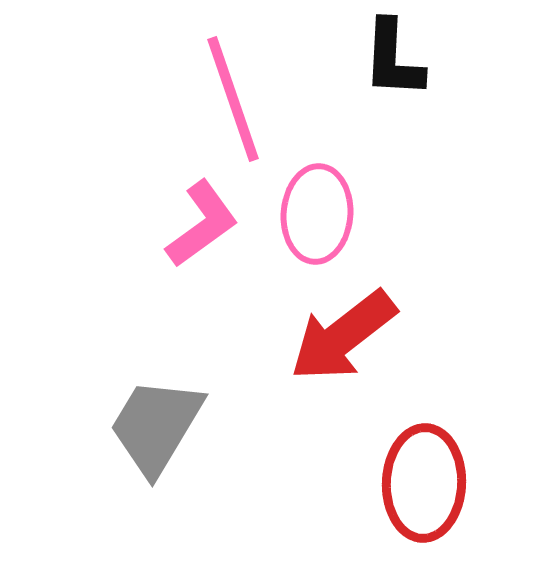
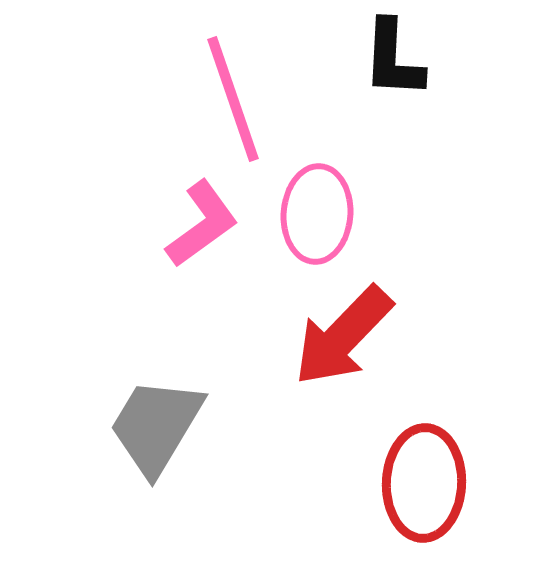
red arrow: rotated 8 degrees counterclockwise
